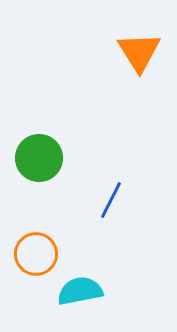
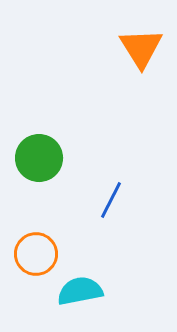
orange triangle: moved 2 px right, 4 px up
